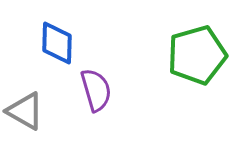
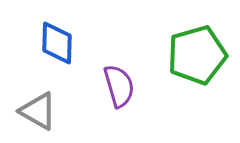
purple semicircle: moved 23 px right, 4 px up
gray triangle: moved 13 px right
